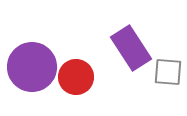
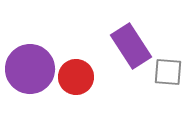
purple rectangle: moved 2 px up
purple circle: moved 2 px left, 2 px down
